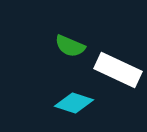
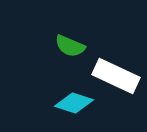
white rectangle: moved 2 px left, 6 px down
